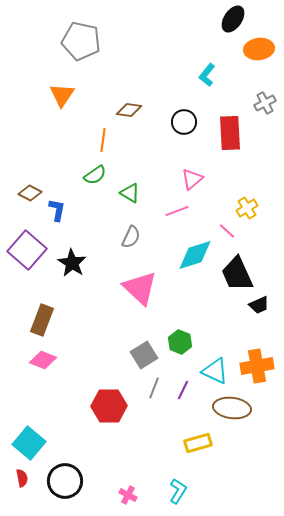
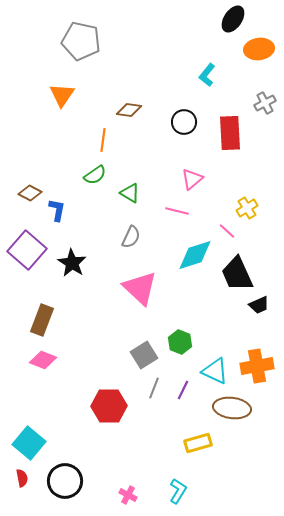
pink line at (177, 211): rotated 35 degrees clockwise
